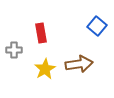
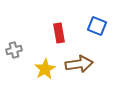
blue square: rotated 18 degrees counterclockwise
red rectangle: moved 18 px right
gray cross: rotated 14 degrees counterclockwise
